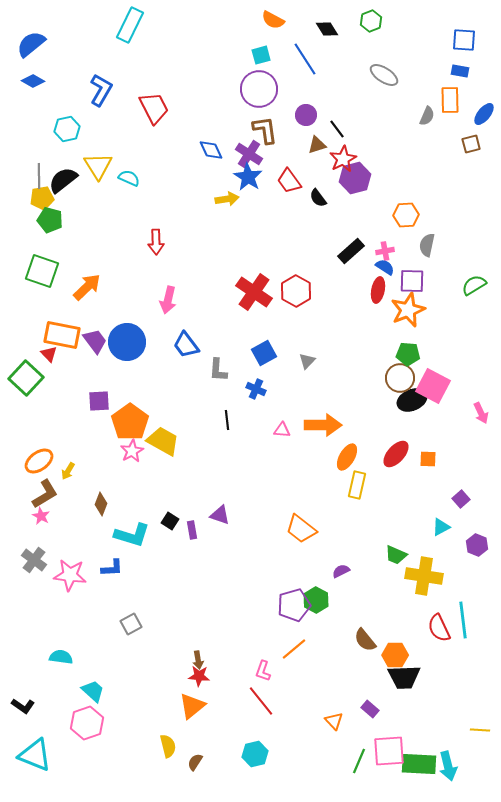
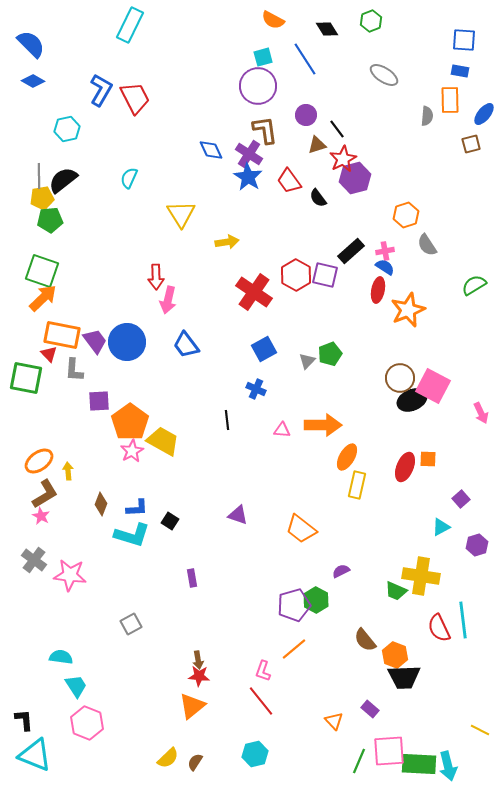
blue semicircle at (31, 44): rotated 84 degrees clockwise
cyan square at (261, 55): moved 2 px right, 2 px down
purple circle at (259, 89): moved 1 px left, 3 px up
red trapezoid at (154, 108): moved 19 px left, 10 px up
gray semicircle at (427, 116): rotated 18 degrees counterclockwise
yellow triangle at (98, 166): moved 83 px right, 48 px down
cyan semicircle at (129, 178): rotated 90 degrees counterclockwise
yellow arrow at (227, 199): moved 43 px down
orange hexagon at (406, 215): rotated 15 degrees counterclockwise
green pentagon at (50, 220): rotated 20 degrees counterclockwise
red arrow at (156, 242): moved 35 px down
gray semicircle at (427, 245): rotated 45 degrees counterclockwise
purple square at (412, 281): moved 87 px left, 6 px up; rotated 12 degrees clockwise
orange arrow at (87, 287): moved 44 px left, 11 px down
red hexagon at (296, 291): moved 16 px up
blue square at (264, 353): moved 4 px up
green pentagon at (408, 354): moved 78 px left; rotated 25 degrees counterclockwise
gray L-shape at (218, 370): moved 144 px left
green square at (26, 378): rotated 32 degrees counterclockwise
red ellipse at (396, 454): moved 9 px right, 13 px down; rotated 20 degrees counterclockwise
yellow arrow at (68, 471): rotated 144 degrees clockwise
purple triangle at (220, 515): moved 18 px right
purple rectangle at (192, 530): moved 48 px down
purple hexagon at (477, 545): rotated 20 degrees clockwise
green trapezoid at (396, 555): moved 36 px down
blue L-shape at (112, 568): moved 25 px right, 60 px up
yellow cross at (424, 576): moved 3 px left
orange hexagon at (395, 655): rotated 20 degrees clockwise
cyan trapezoid at (93, 691): moved 17 px left, 5 px up; rotated 15 degrees clockwise
black L-shape at (23, 706): moved 1 px right, 14 px down; rotated 130 degrees counterclockwise
pink hexagon at (87, 723): rotated 20 degrees counterclockwise
yellow line at (480, 730): rotated 24 degrees clockwise
yellow semicircle at (168, 746): moved 12 px down; rotated 60 degrees clockwise
